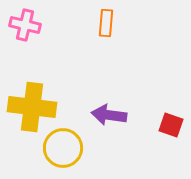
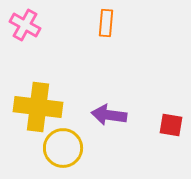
pink cross: rotated 16 degrees clockwise
yellow cross: moved 6 px right
red square: rotated 10 degrees counterclockwise
